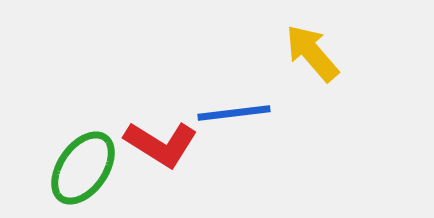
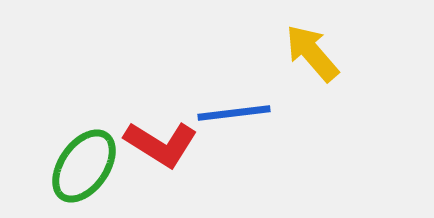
green ellipse: moved 1 px right, 2 px up
